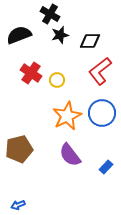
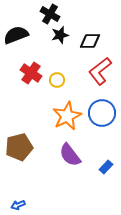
black semicircle: moved 3 px left
brown pentagon: moved 2 px up
